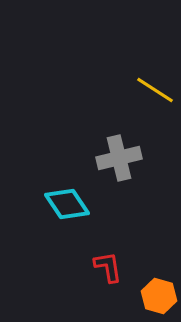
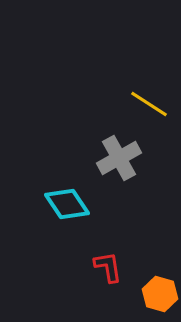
yellow line: moved 6 px left, 14 px down
gray cross: rotated 15 degrees counterclockwise
orange hexagon: moved 1 px right, 2 px up
